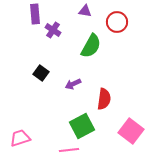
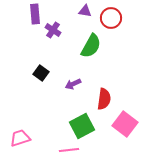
red circle: moved 6 px left, 4 px up
pink square: moved 6 px left, 7 px up
